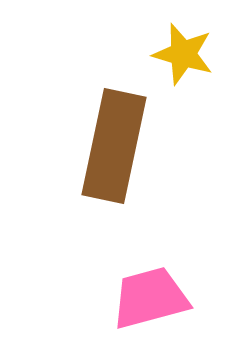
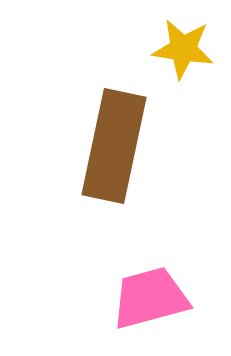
yellow star: moved 5 px up; rotated 8 degrees counterclockwise
